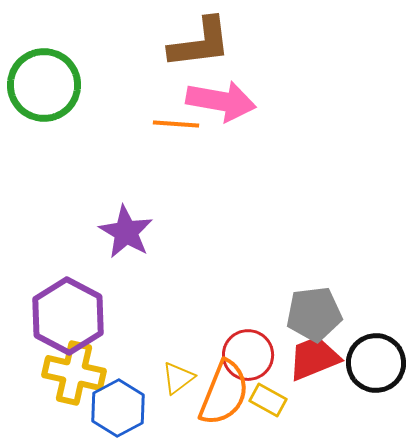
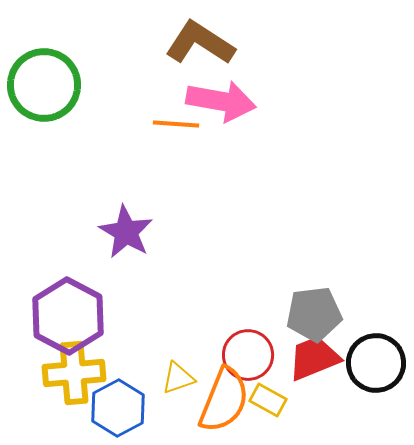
brown L-shape: rotated 140 degrees counterclockwise
yellow cross: rotated 18 degrees counterclockwise
yellow triangle: rotated 18 degrees clockwise
orange semicircle: moved 7 px down
